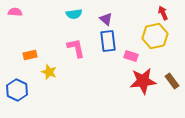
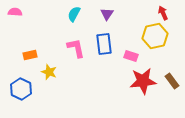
cyan semicircle: rotated 126 degrees clockwise
purple triangle: moved 1 px right, 5 px up; rotated 24 degrees clockwise
blue rectangle: moved 4 px left, 3 px down
blue hexagon: moved 4 px right, 1 px up
